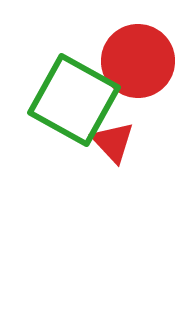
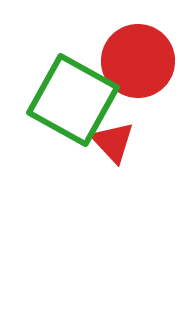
green square: moved 1 px left
